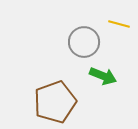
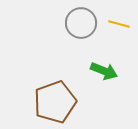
gray circle: moved 3 px left, 19 px up
green arrow: moved 1 px right, 5 px up
